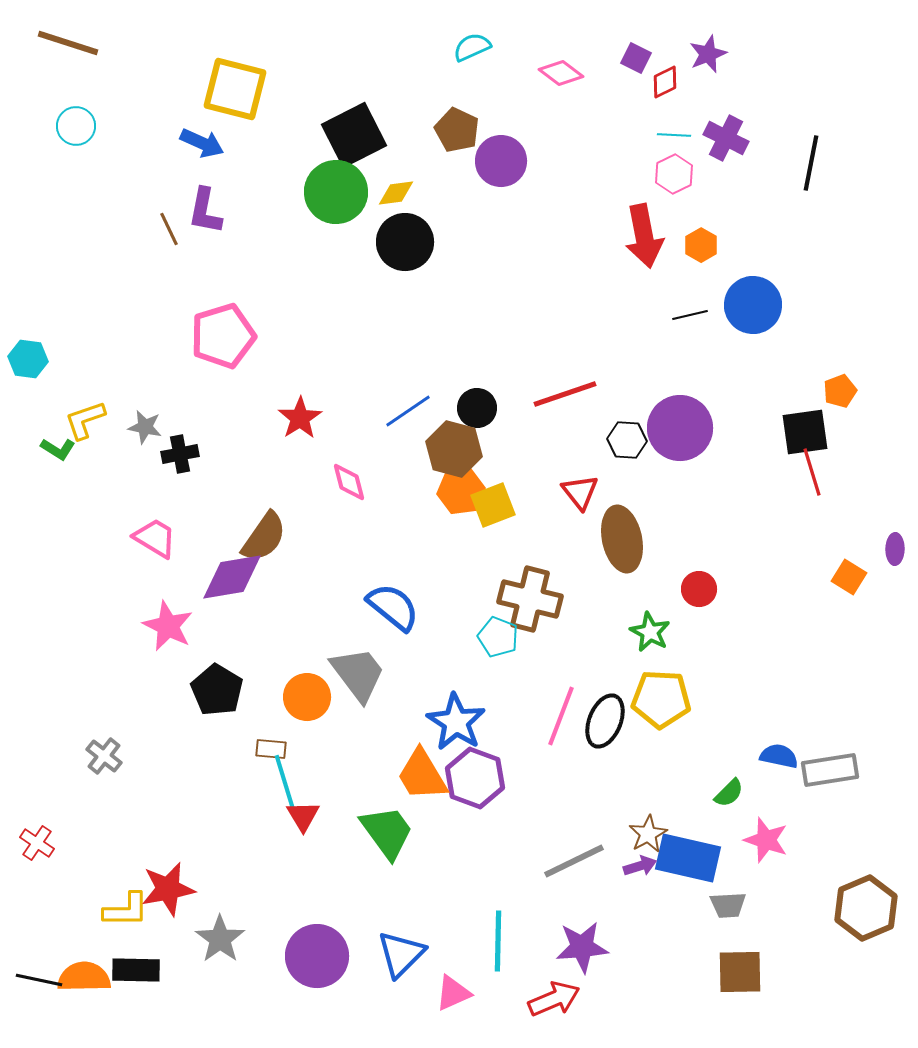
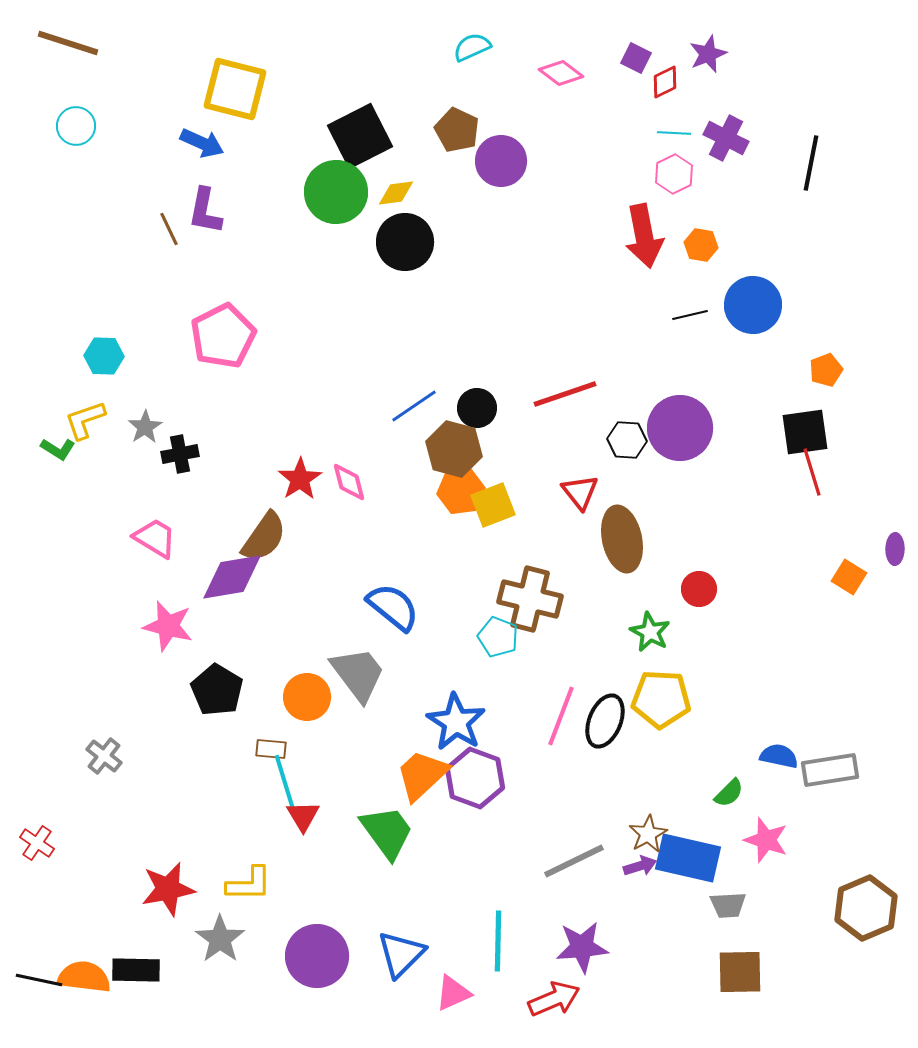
black square at (354, 135): moved 6 px right, 1 px down
cyan line at (674, 135): moved 2 px up
orange hexagon at (701, 245): rotated 20 degrees counterclockwise
pink pentagon at (223, 336): rotated 10 degrees counterclockwise
cyan hexagon at (28, 359): moved 76 px right, 3 px up; rotated 6 degrees counterclockwise
orange pentagon at (840, 391): moved 14 px left, 21 px up
blue line at (408, 411): moved 6 px right, 5 px up
red star at (300, 418): moved 61 px down
gray star at (145, 427): rotated 28 degrees clockwise
pink star at (168, 626): rotated 12 degrees counterclockwise
orange trapezoid at (422, 775): rotated 78 degrees clockwise
yellow L-shape at (126, 910): moved 123 px right, 26 px up
orange semicircle at (84, 977): rotated 8 degrees clockwise
